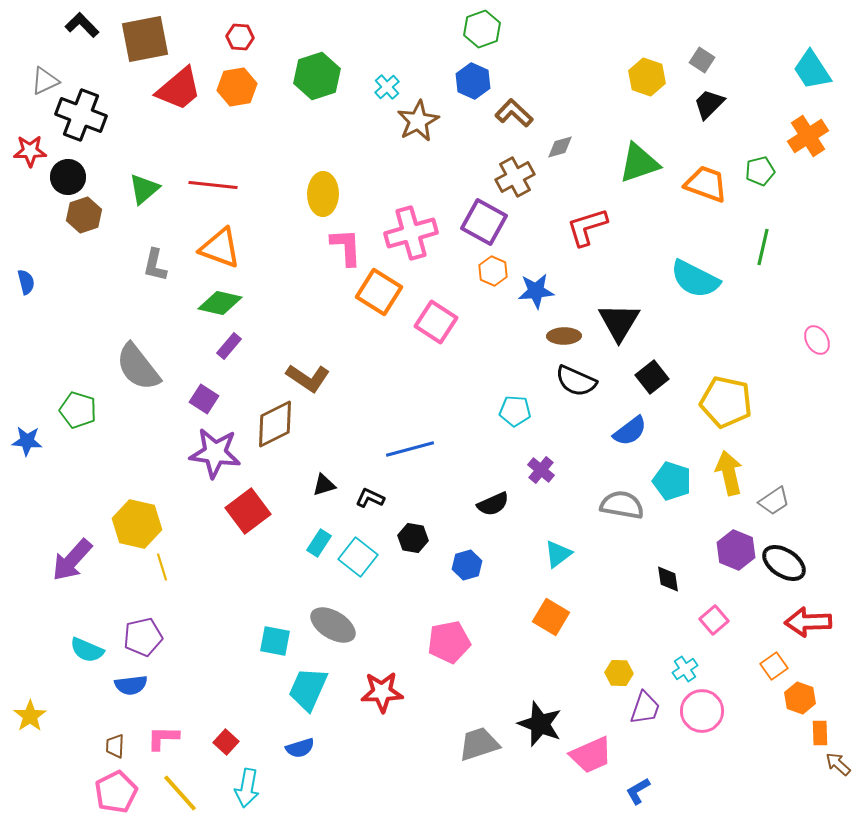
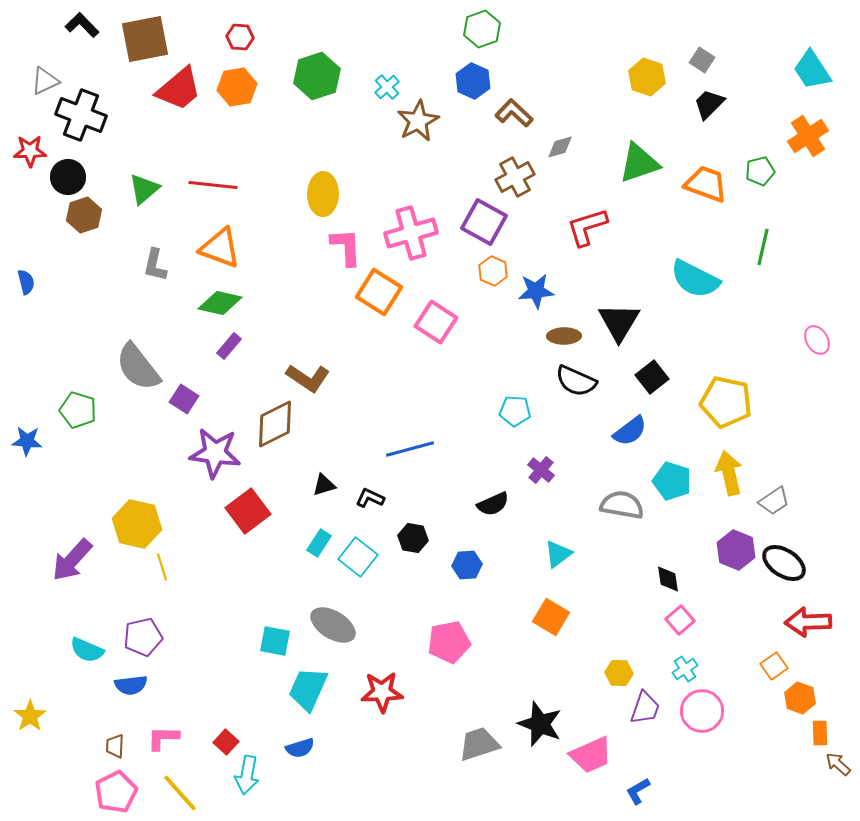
purple square at (204, 399): moved 20 px left
blue hexagon at (467, 565): rotated 12 degrees clockwise
pink square at (714, 620): moved 34 px left
cyan arrow at (247, 788): moved 13 px up
